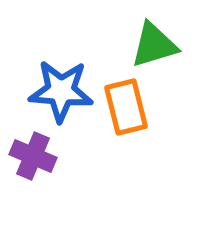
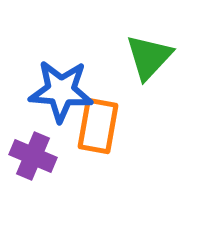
green triangle: moved 5 px left, 12 px down; rotated 30 degrees counterclockwise
orange rectangle: moved 28 px left, 19 px down; rotated 24 degrees clockwise
